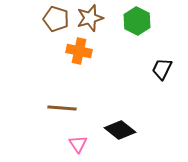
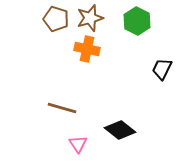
orange cross: moved 8 px right, 2 px up
brown line: rotated 12 degrees clockwise
